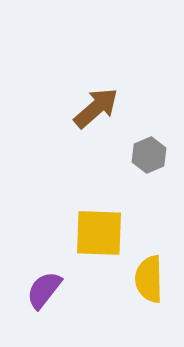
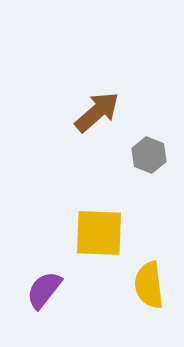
brown arrow: moved 1 px right, 4 px down
gray hexagon: rotated 16 degrees counterclockwise
yellow semicircle: moved 6 px down; rotated 6 degrees counterclockwise
